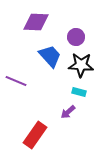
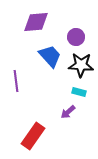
purple diamond: rotated 8 degrees counterclockwise
purple line: rotated 60 degrees clockwise
red rectangle: moved 2 px left, 1 px down
